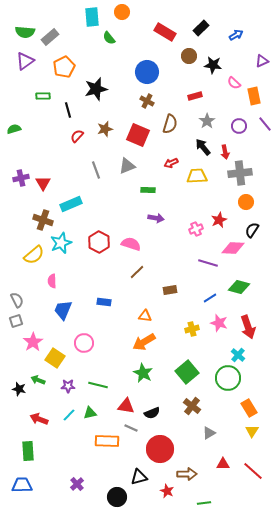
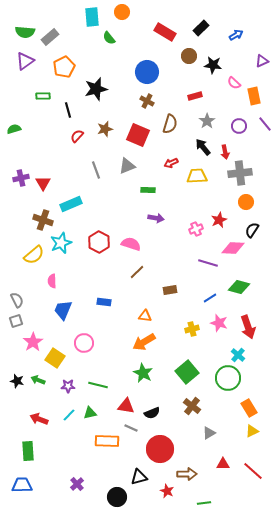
black star at (19, 389): moved 2 px left, 8 px up
yellow triangle at (252, 431): rotated 32 degrees clockwise
